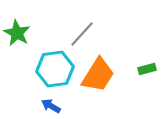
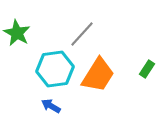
green rectangle: rotated 42 degrees counterclockwise
